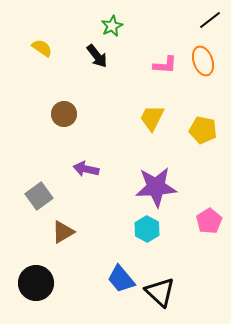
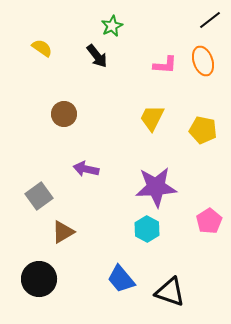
black circle: moved 3 px right, 4 px up
black triangle: moved 10 px right; rotated 24 degrees counterclockwise
